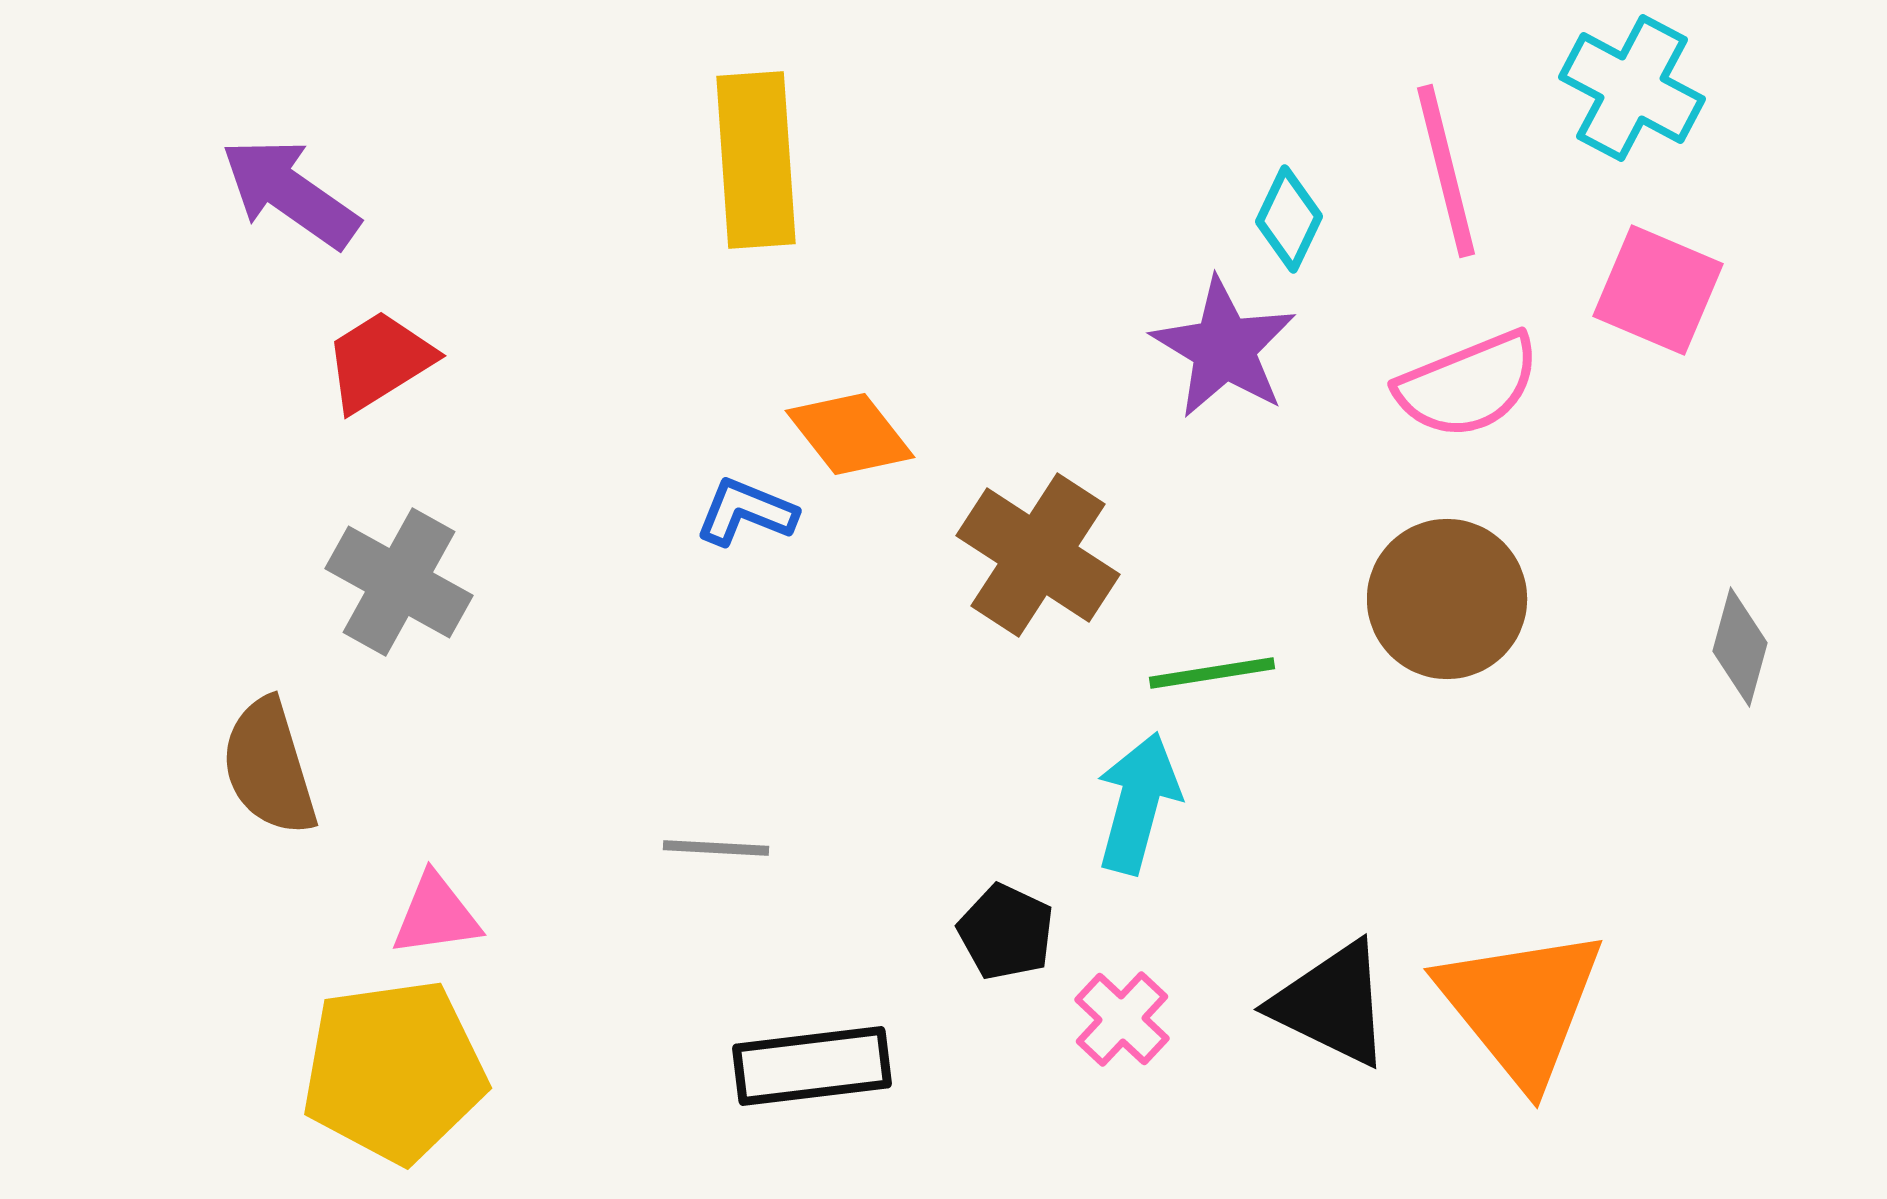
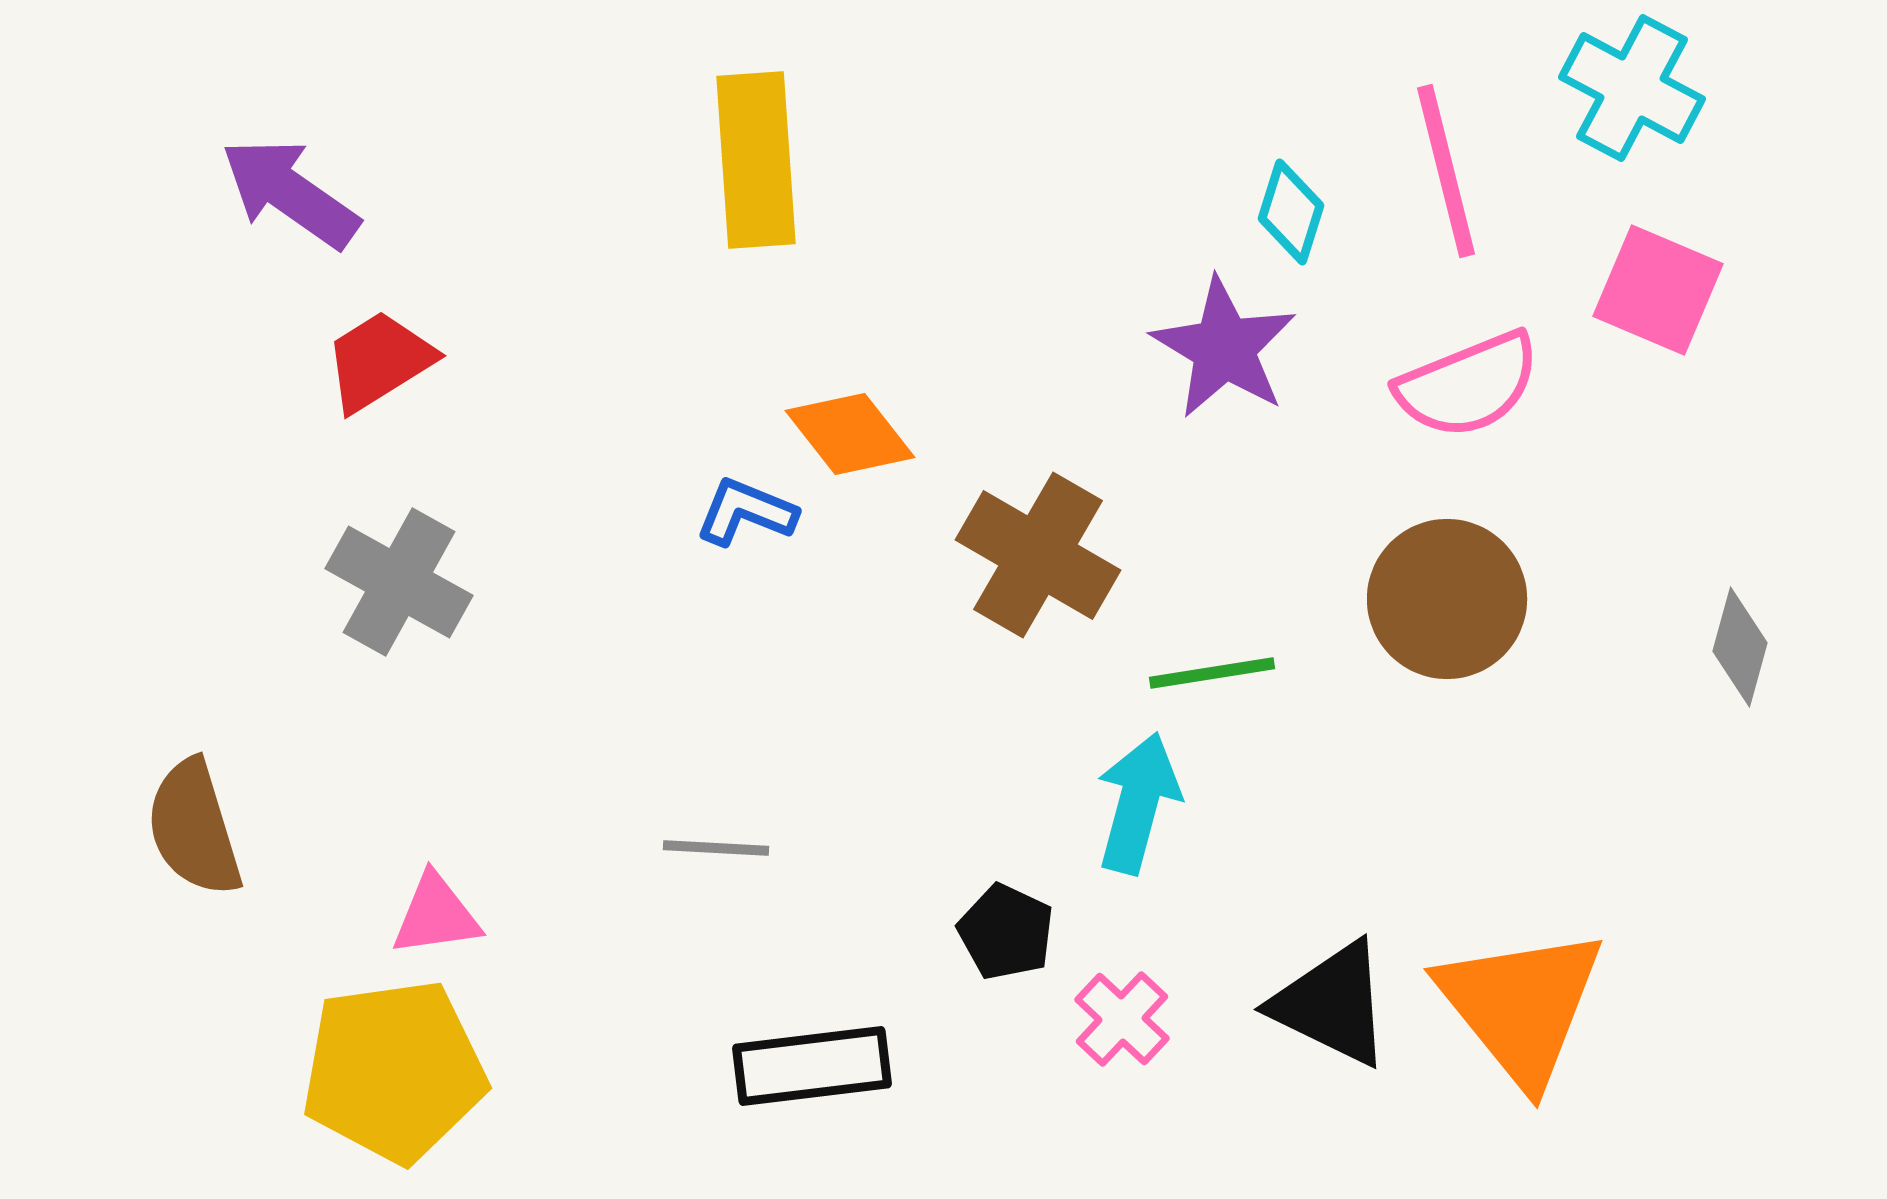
cyan diamond: moved 2 px right, 7 px up; rotated 8 degrees counterclockwise
brown cross: rotated 3 degrees counterclockwise
brown semicircle: moved 75 px left, 61 px down
